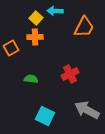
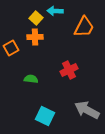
red cross: moved 1 px left, 4 px up
